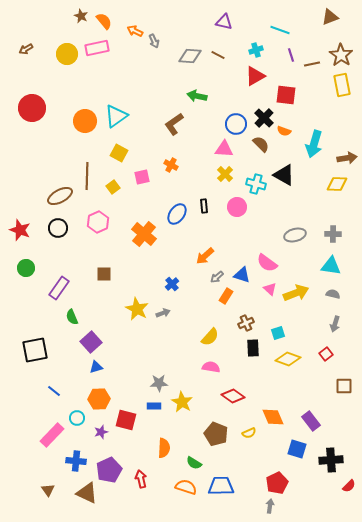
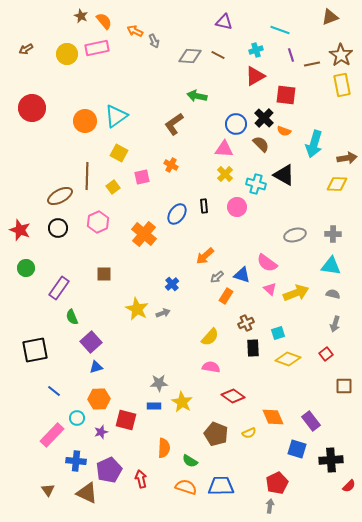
green semicircle at (194, 463): moved 4 px left, 2 px up
